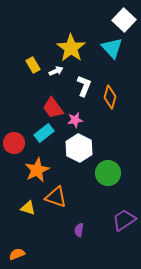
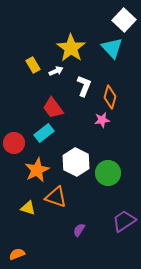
pink star: moved 27 px right
white hexagon: moved 3 px left, 14 px down
purple trapezoid: moved 1 px down
purple semicircle: rotated 24 degrees clockwise
